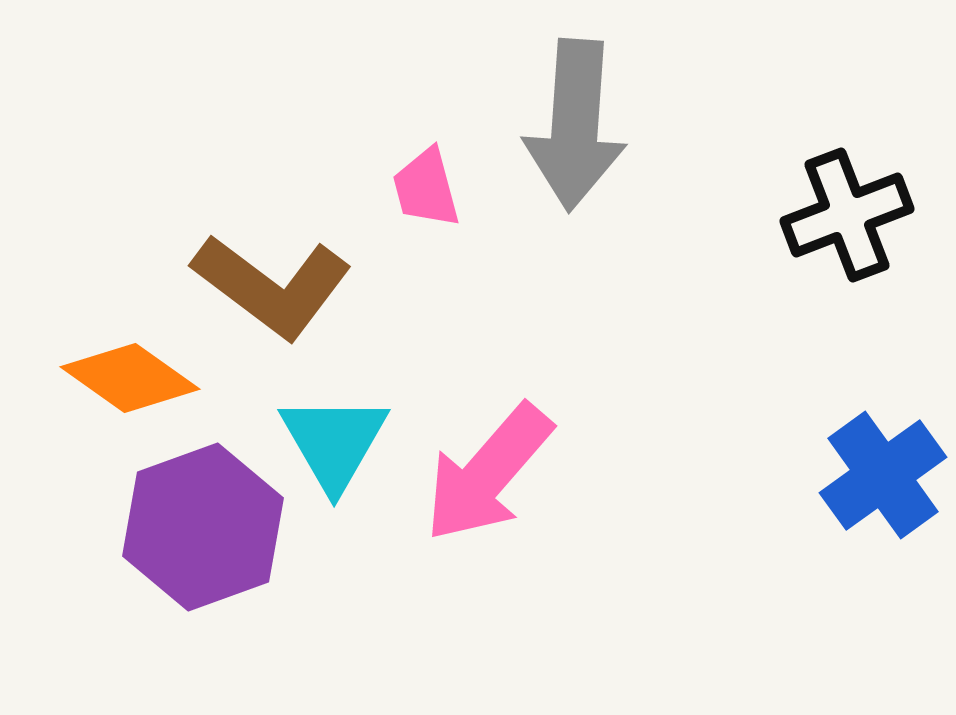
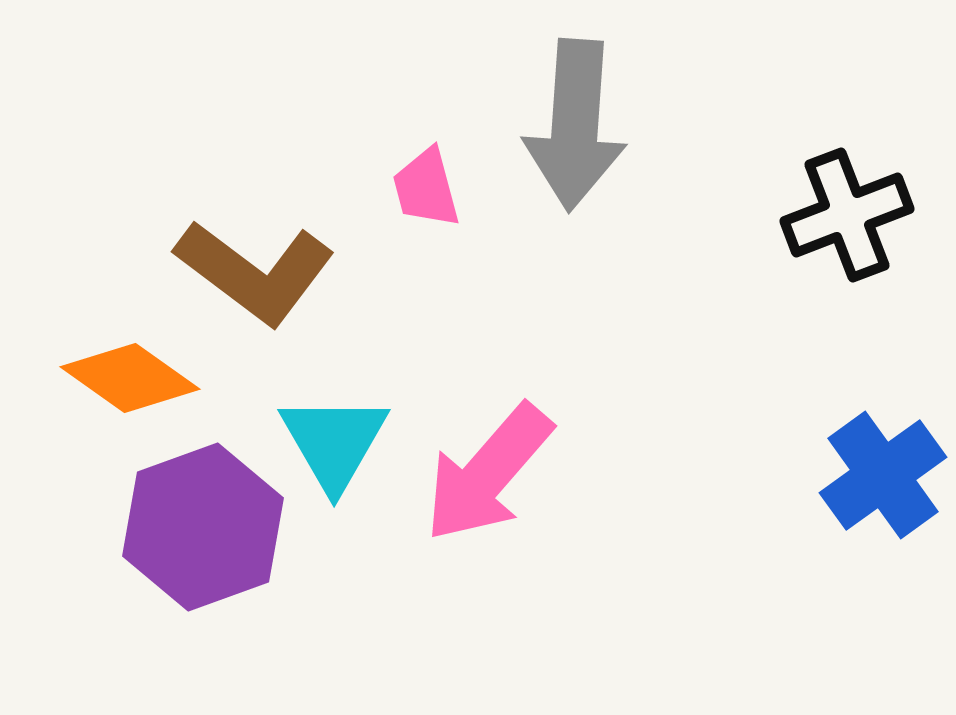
brown L-shape: moved 17 px left, 14 px up
